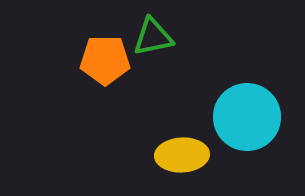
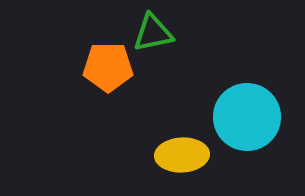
green triangle: moved 4 px up
orange pentagon: moved 3 px right, 7 px down
